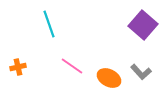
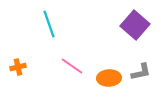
purple square: moved 8 px left
gray L-shape: rotated 60 degrees counterclockwise
orange ellipse: rotated 30 degrees counterclockwise
